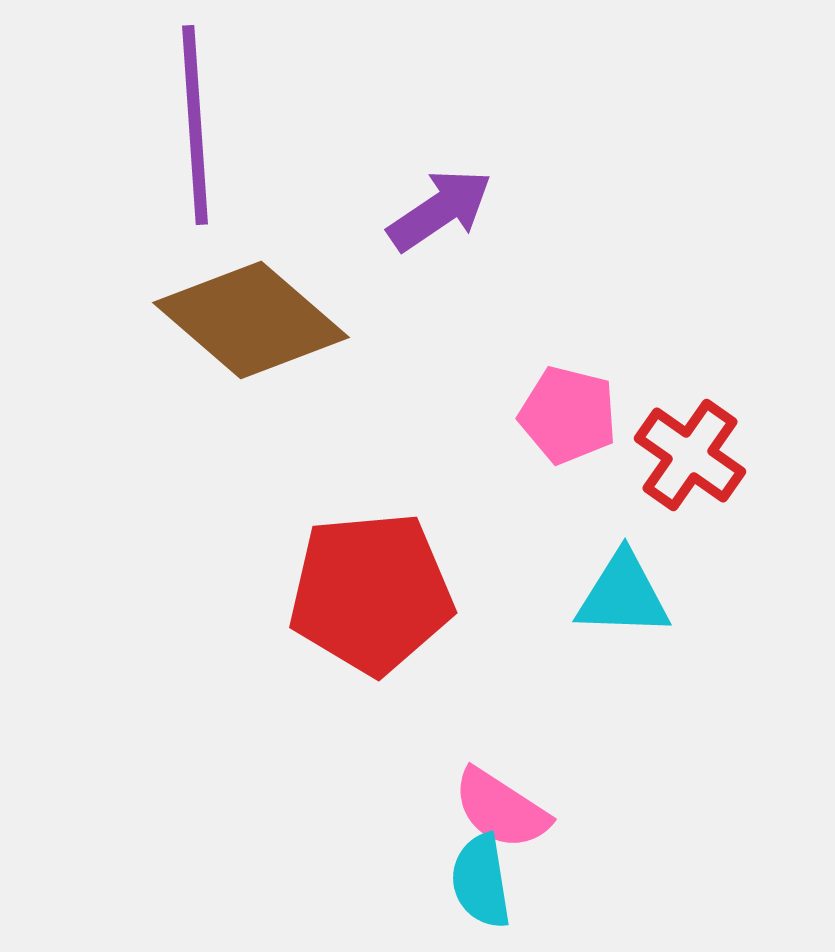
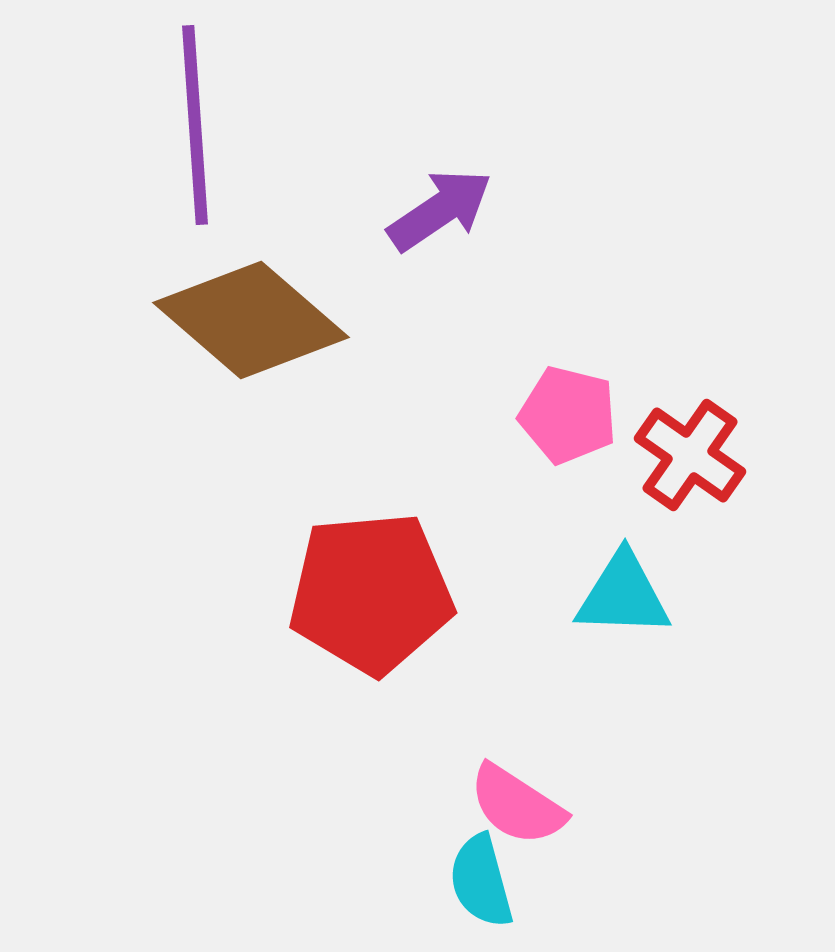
pink semicircle: moved 16 px right, 4 px up
cyan semicircle: rotated 6 degrees counterclockwise
